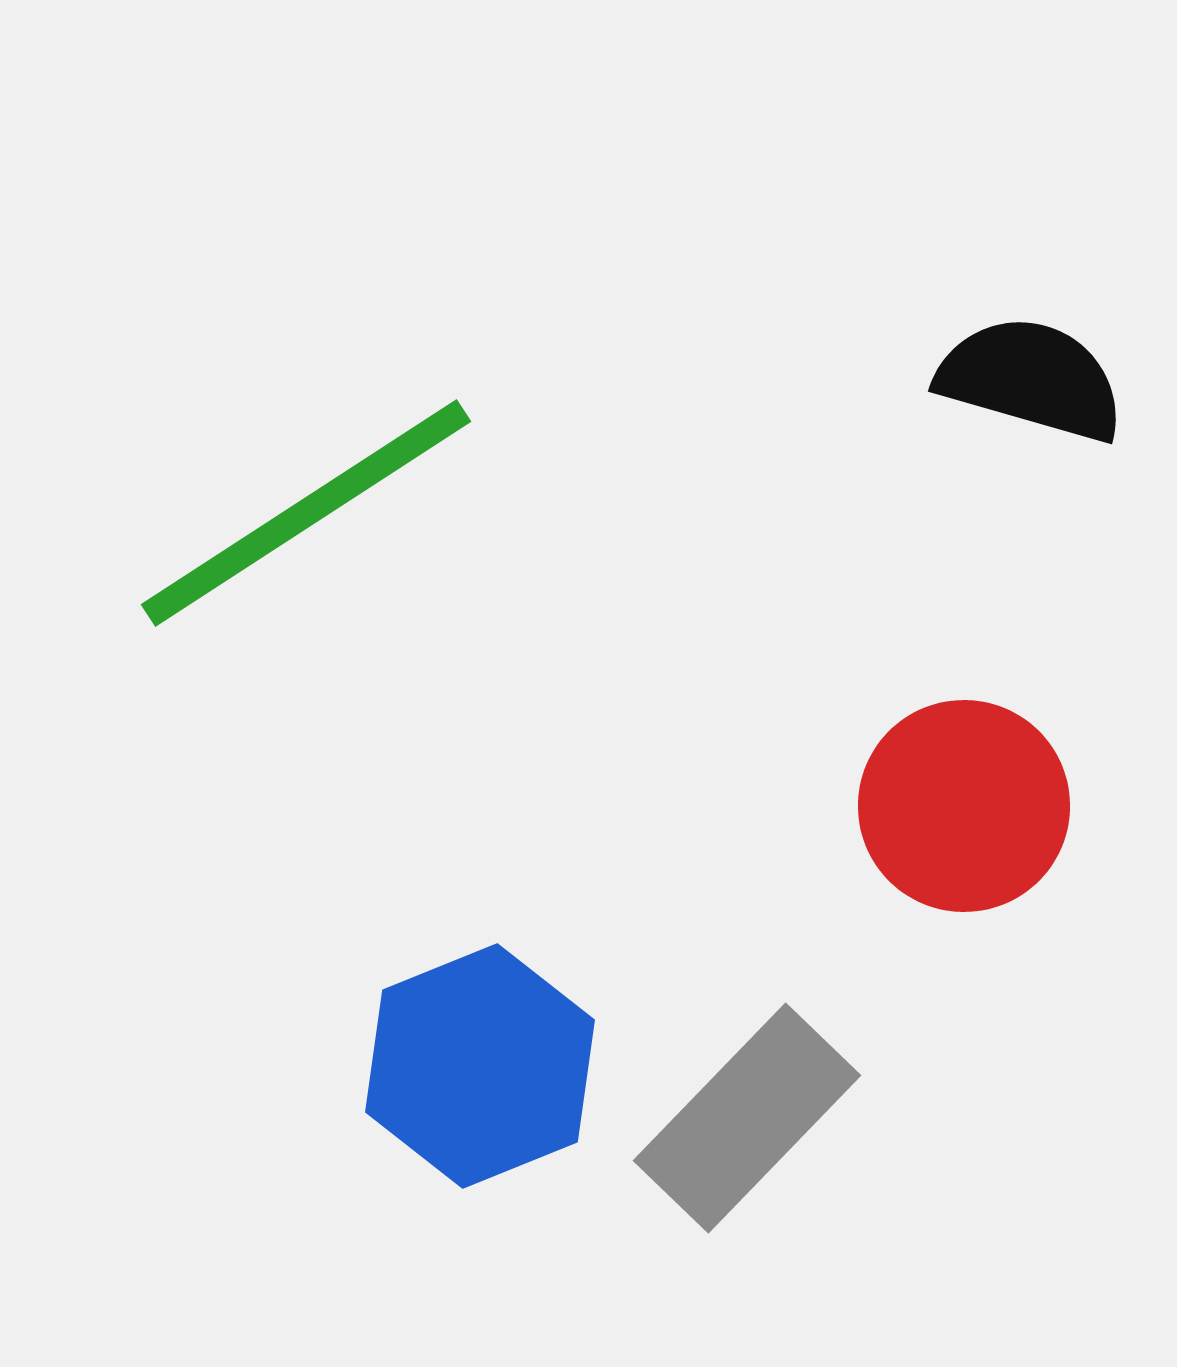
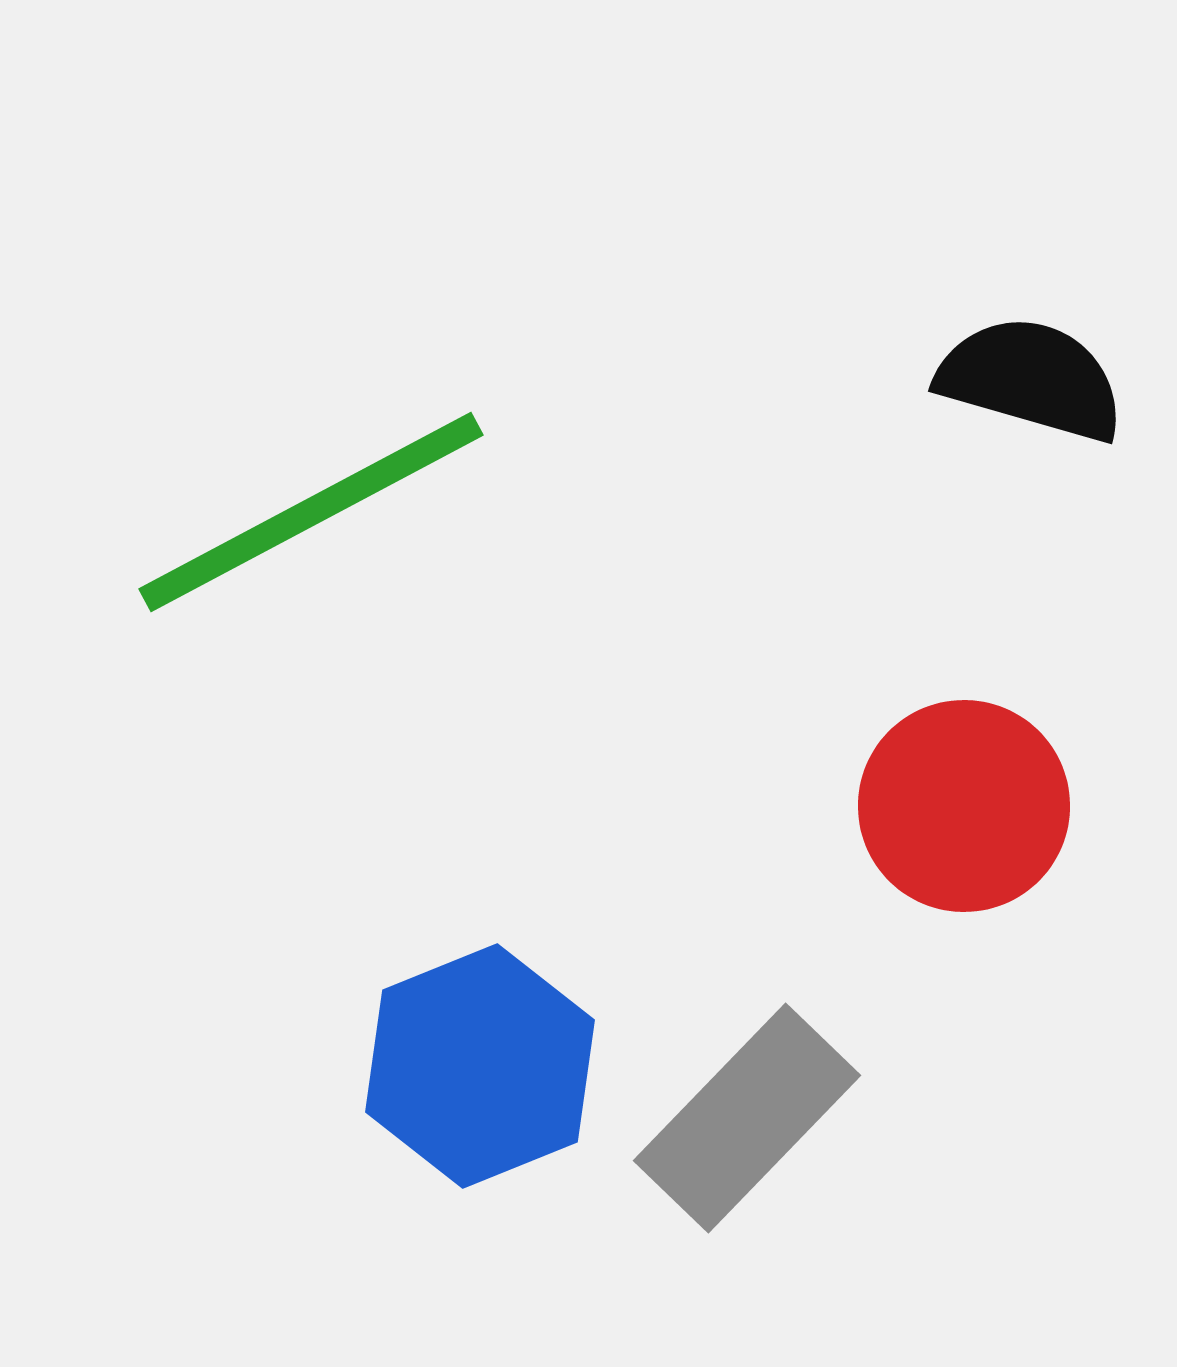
green line: moved 5 px right, 1 px up; rotated 5 degrees clockwise
